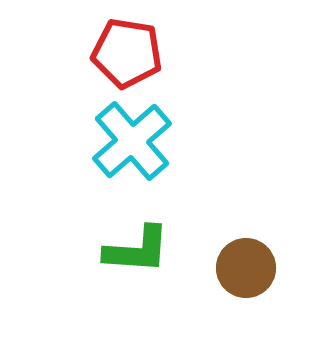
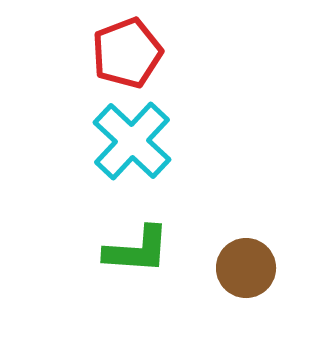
red pentagon: rotated 30 degrees counterclockwise
cyan cross: rotated 6 degrees counterclockwise
